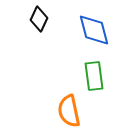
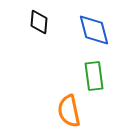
black diamond: moved 3 px down; rotated 20 degrees counterclockwise
